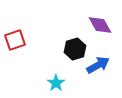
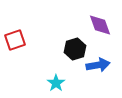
purple diamond: rotated 10 degrees clockwise
blue arrow: rotated 20 degrees clockwise
